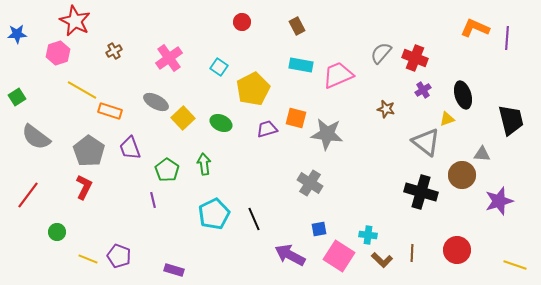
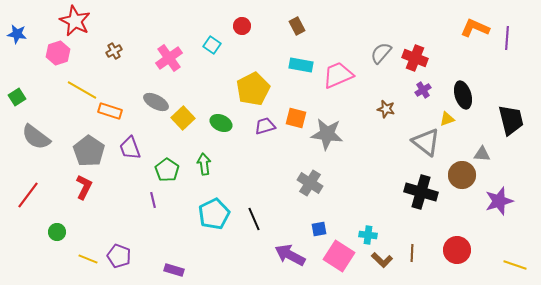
red circle at (242, 22): moved 4 px down
blue star at (17, 34): rotated 12 degrees clockwise
cyan square at (219, 67): moved 7 px left, 22 px up
purple trapezoid at (267, 129): moved 2 px left, 3 px up
